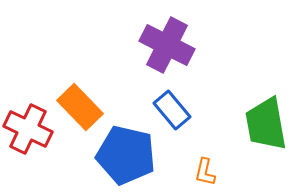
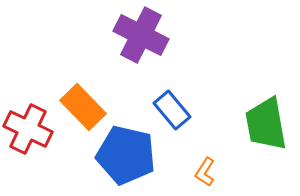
purple cross: moved 26 px left, 10 px up
orange rectangle: moved 3 px right
orange L-shape: rotated 20 degrees clockwise
